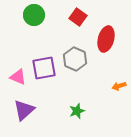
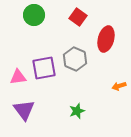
pink triangle: rotated 30 degrees counterclockwise
purple triangle: rotated 25 degrees counterclockwise
